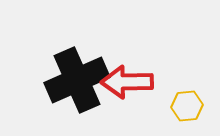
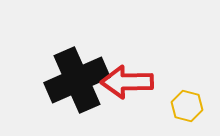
yellow hexagon: rotated 20 degrees clockwise
